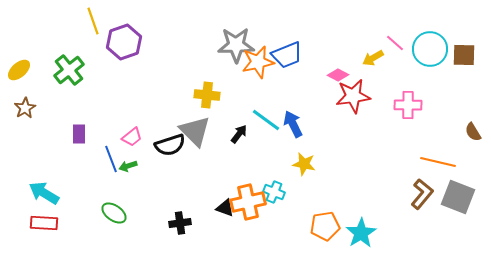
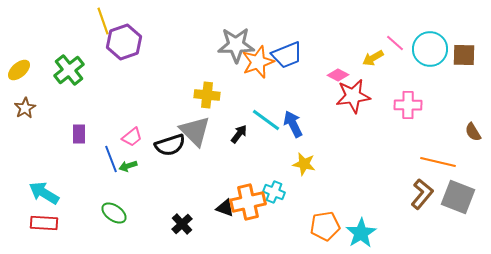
yellow line: moved 10 px right
orange star: rotated 8 degrees counterclockwise
black cross: moved 2 px right, 1 px down; rotated 35 degrees counterclockwise
